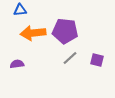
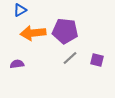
blue triangle: rotated 24 degrees counterclockwise
